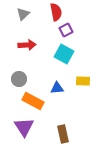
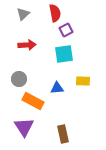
red semicircle: moved 1 px left, 1 px down
cyan square: rotated 36 degrees counterclockwise
